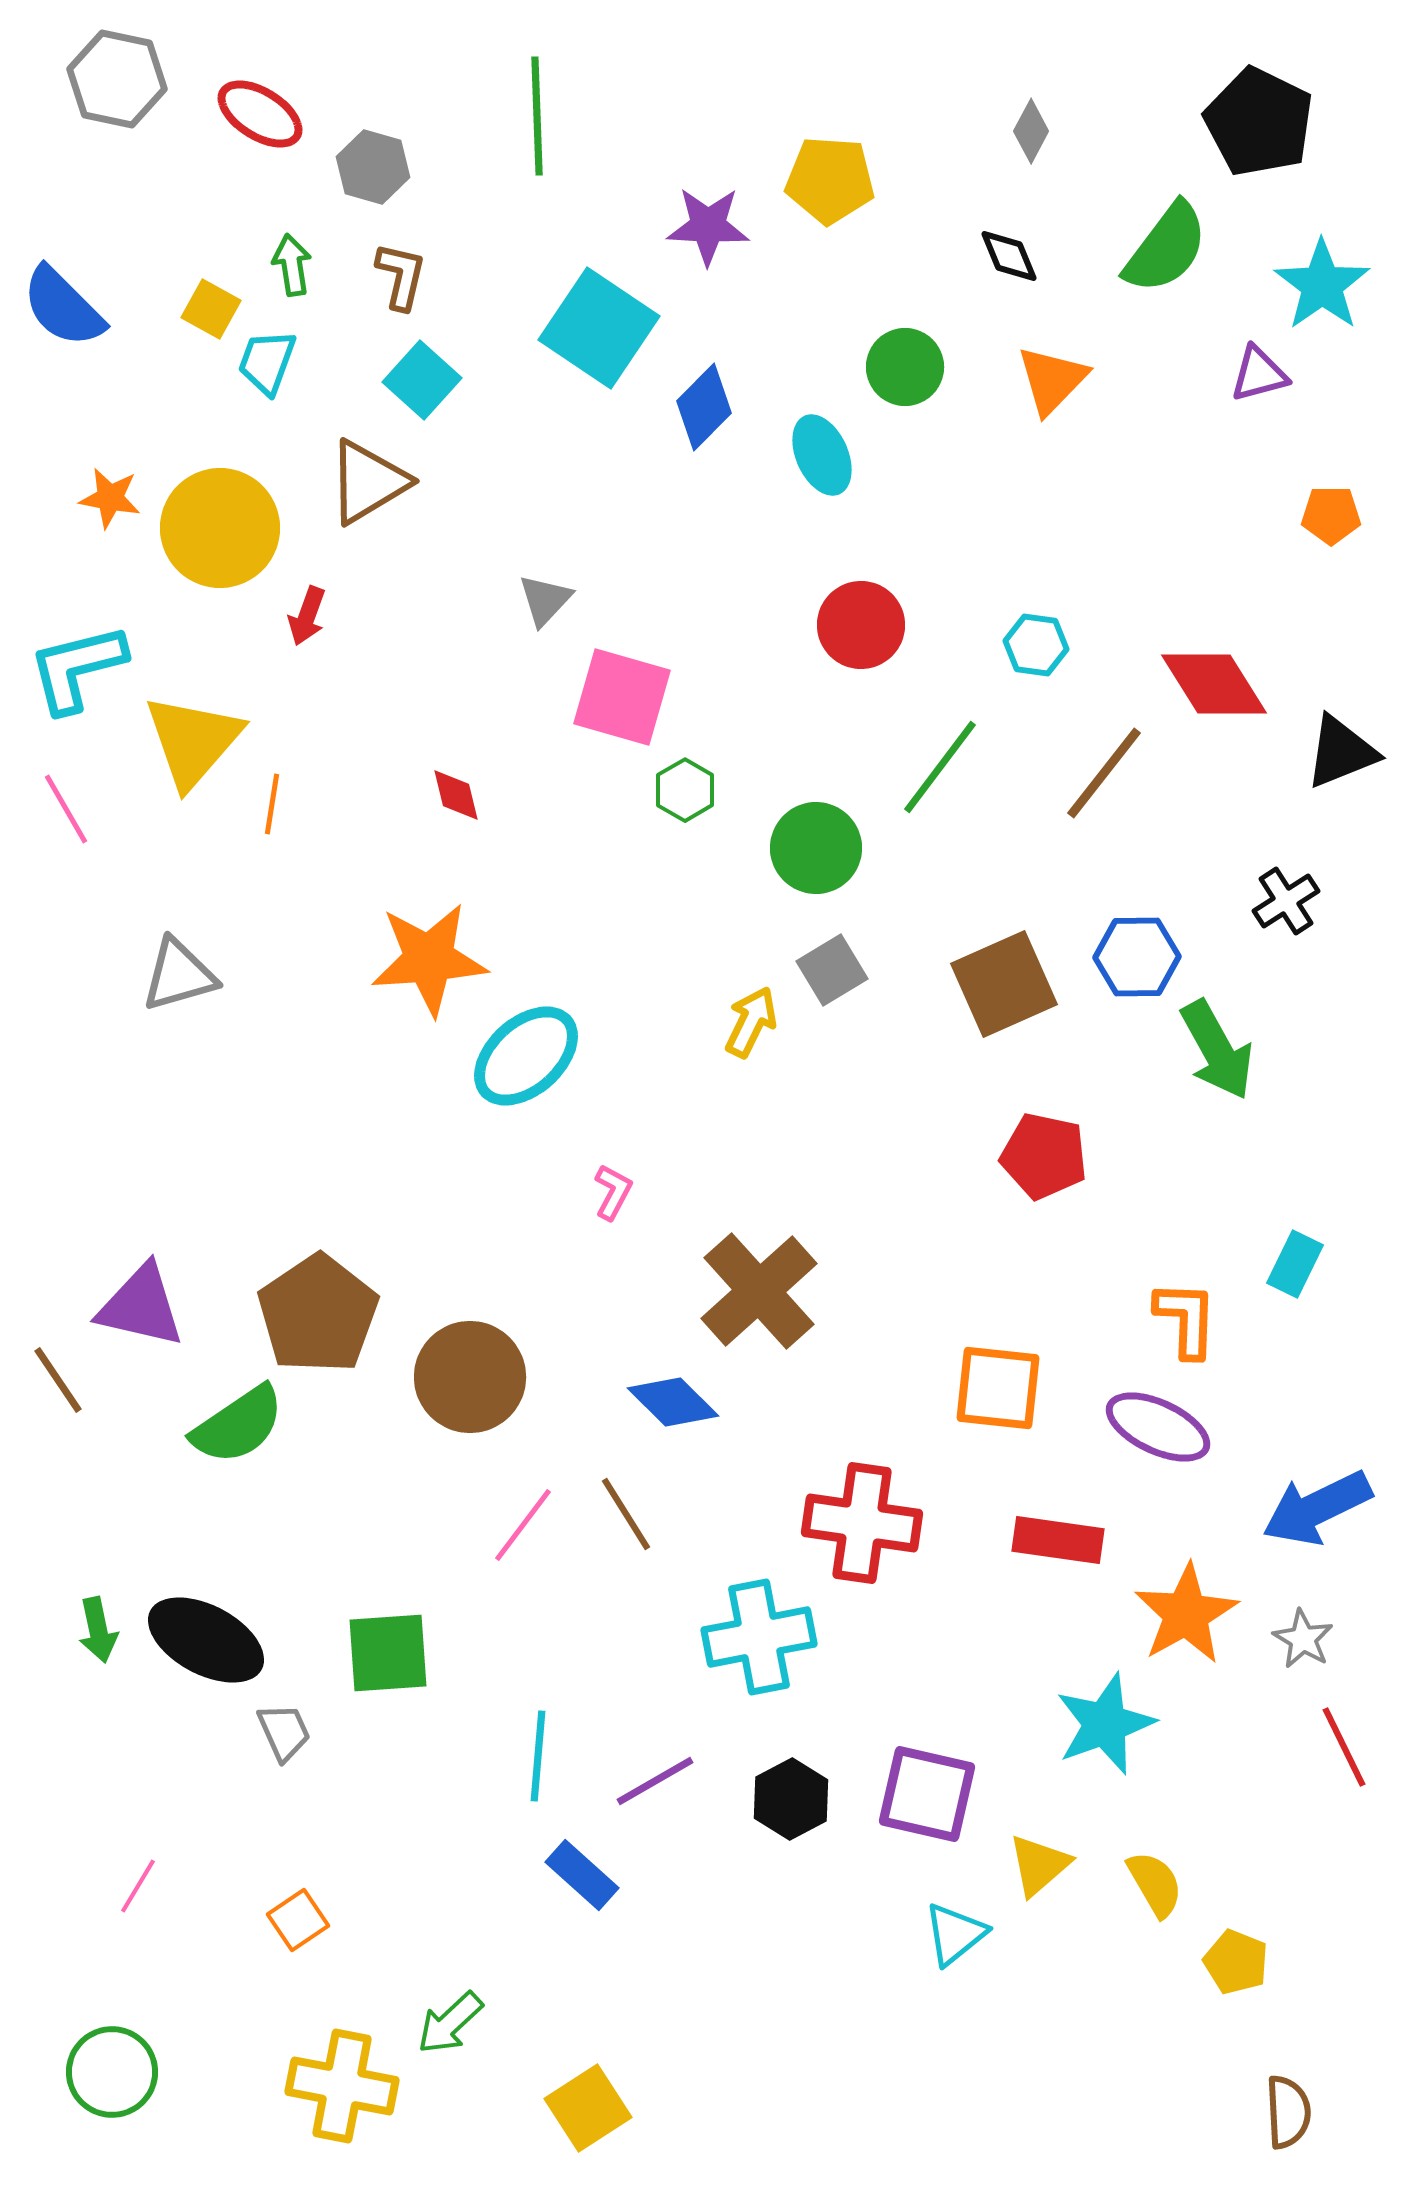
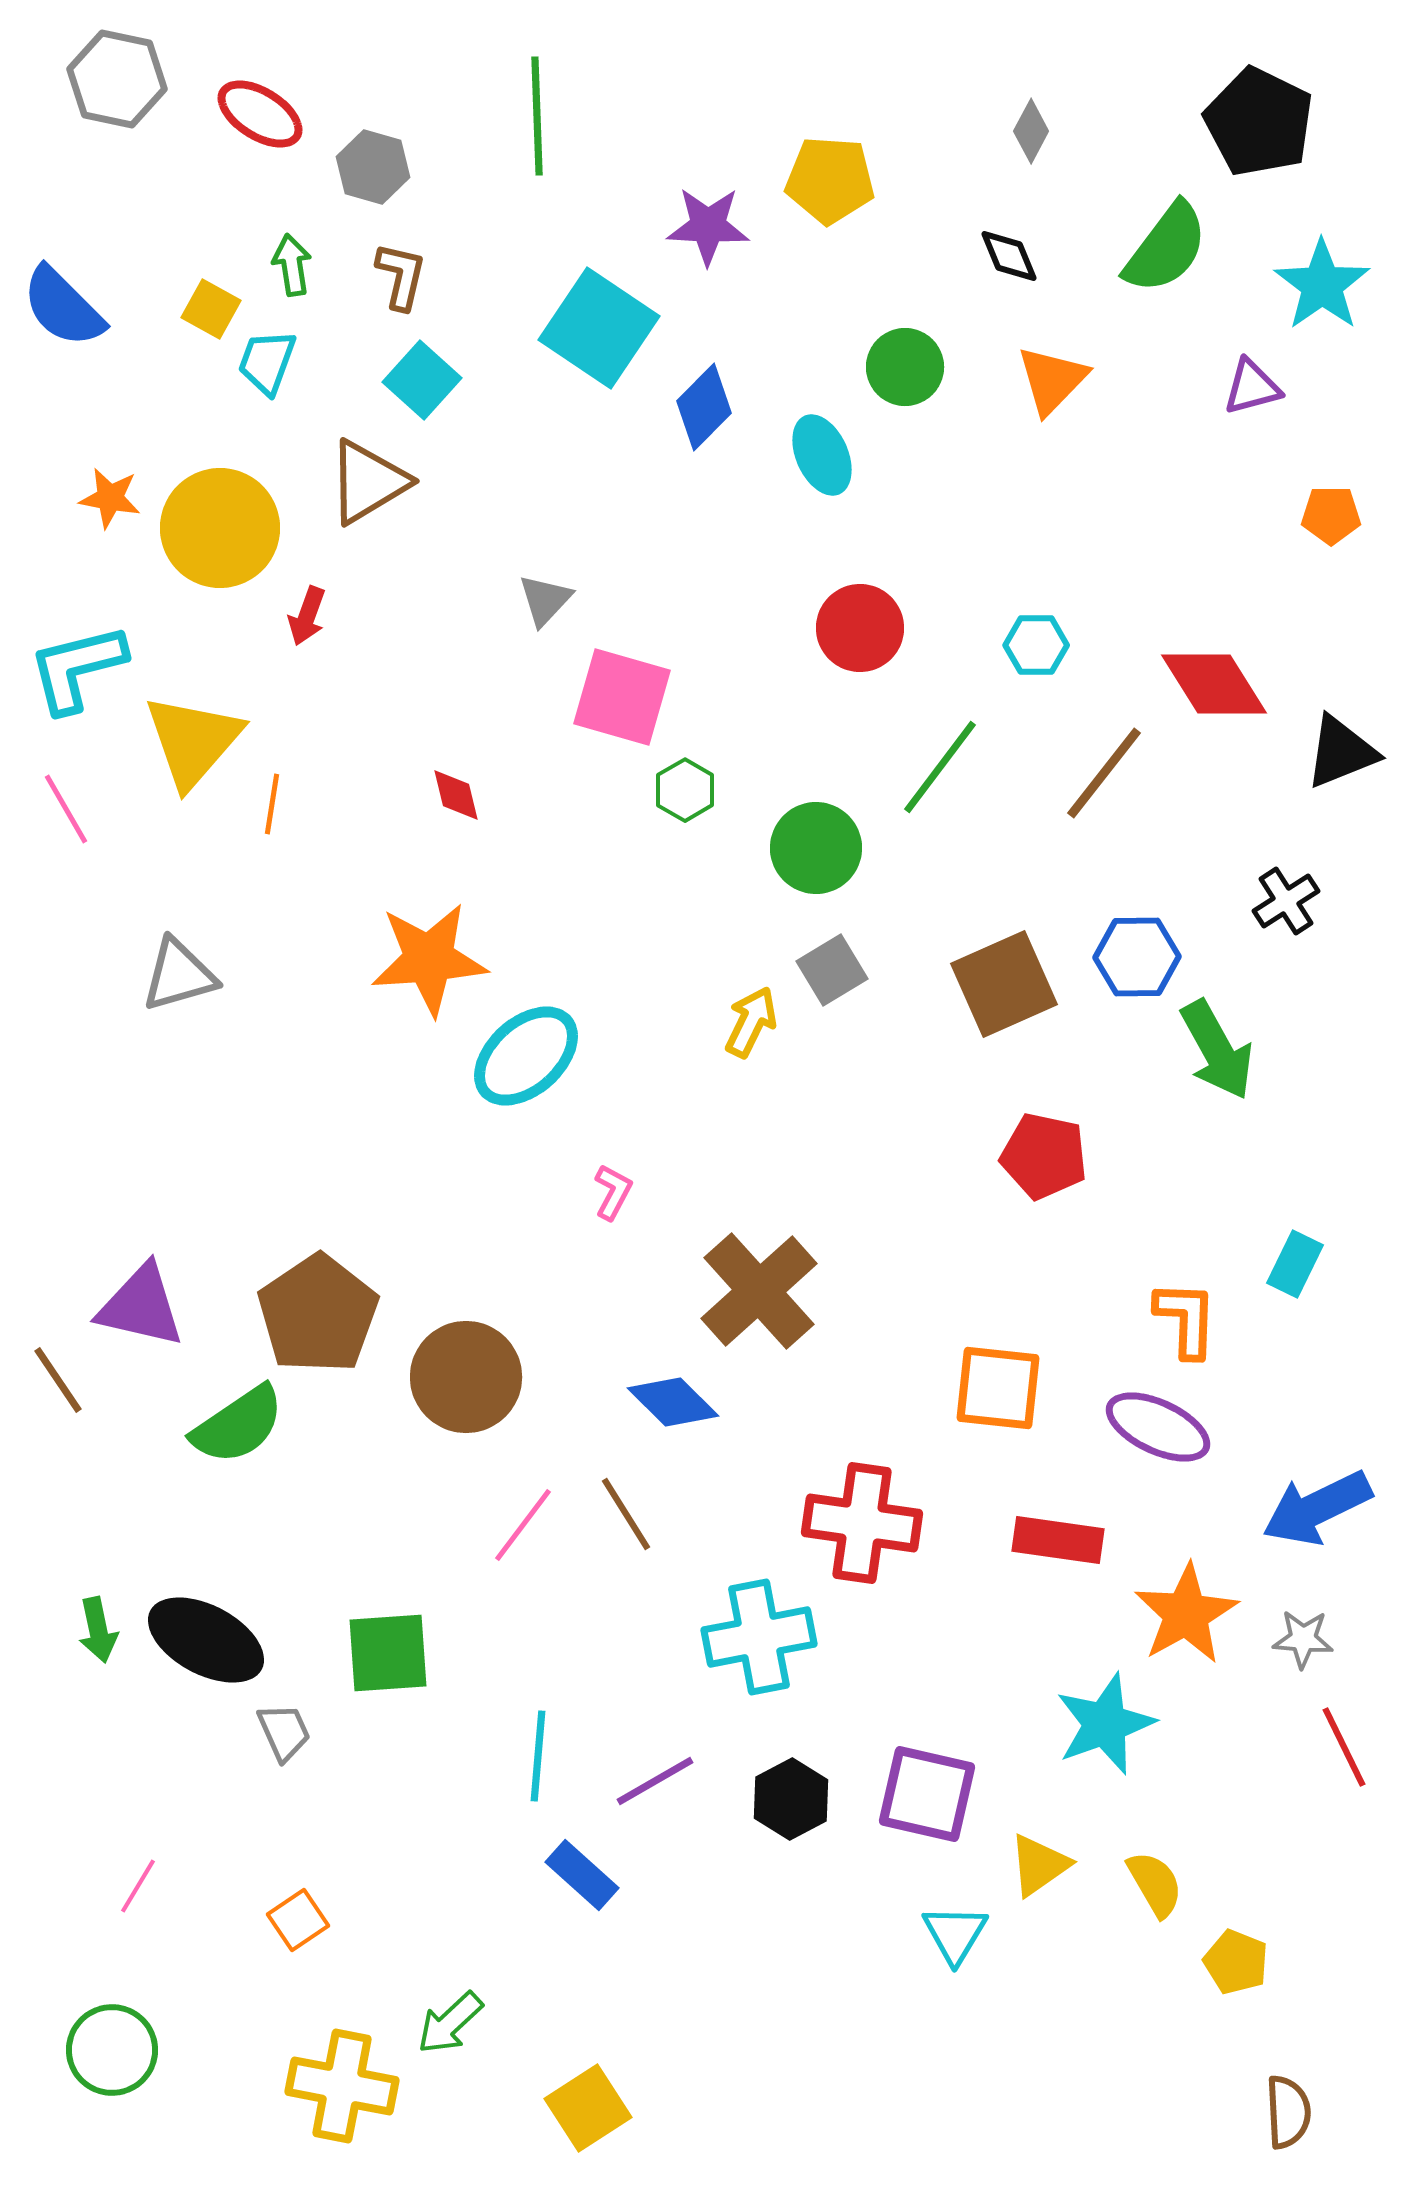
purple triangle at (1259, 374): moved 7 px left, 13 px down
red circle at (861, 625): moved 1 px left, 3 px down
cyan hexagon at (1036, 645): rotated 8 degrees counterclockwise
brown circle at (470, 1377): moved 4 px left
gray star at (1303, 1639): rotated 26 degrees counterclockwise
yellow triangle at (1039, 1865): rotated 6 degrees clockwise
cyan triangle at (955, 1934): rotated 20 degrees counterclockwise
green circle at (112, 2072): moved 22 px up
